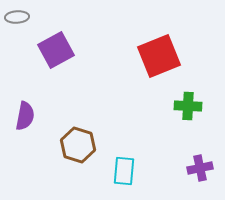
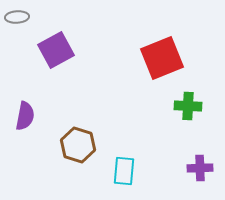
red square: moved 3 px right, 2 px down
purple cross: rotated 10 degrees clockwise
